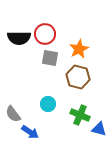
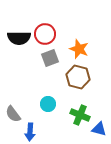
orange star: rotated 24 degrees counterclockwise
gray square: rotated 30 degrees counterclockwise
blue arrow: rotated 60 degrees clockwise
